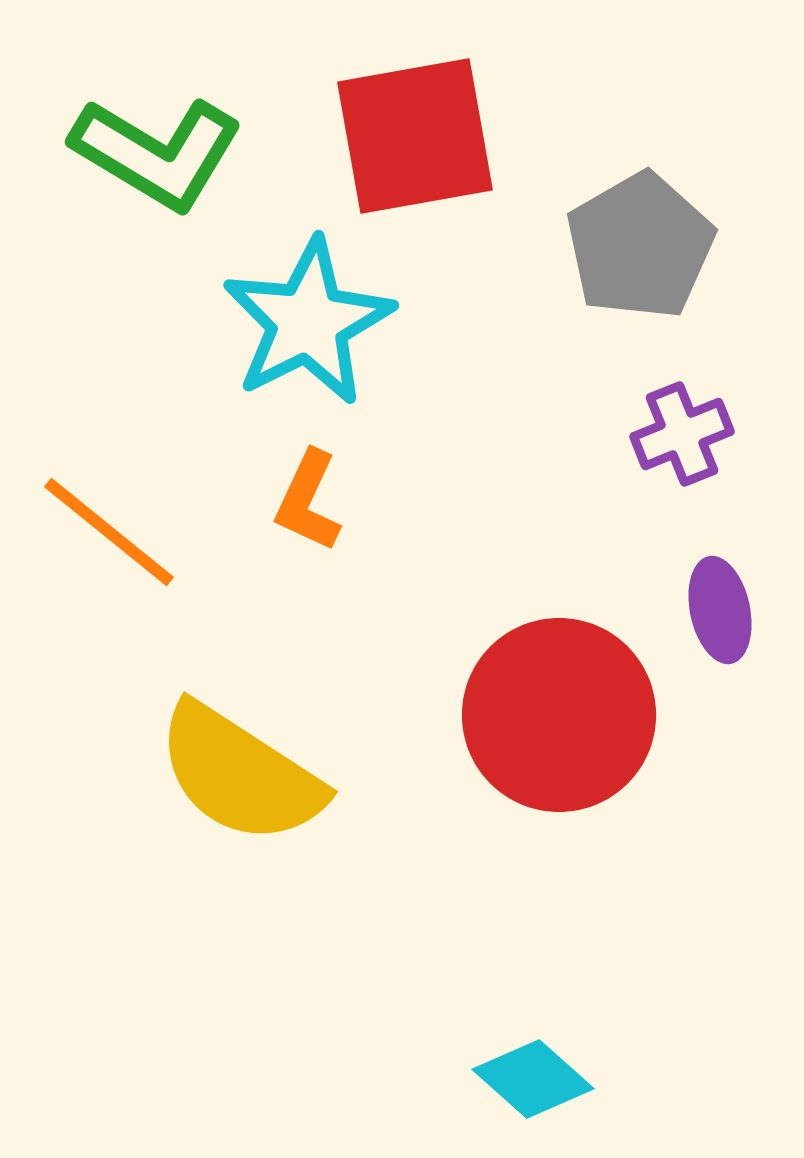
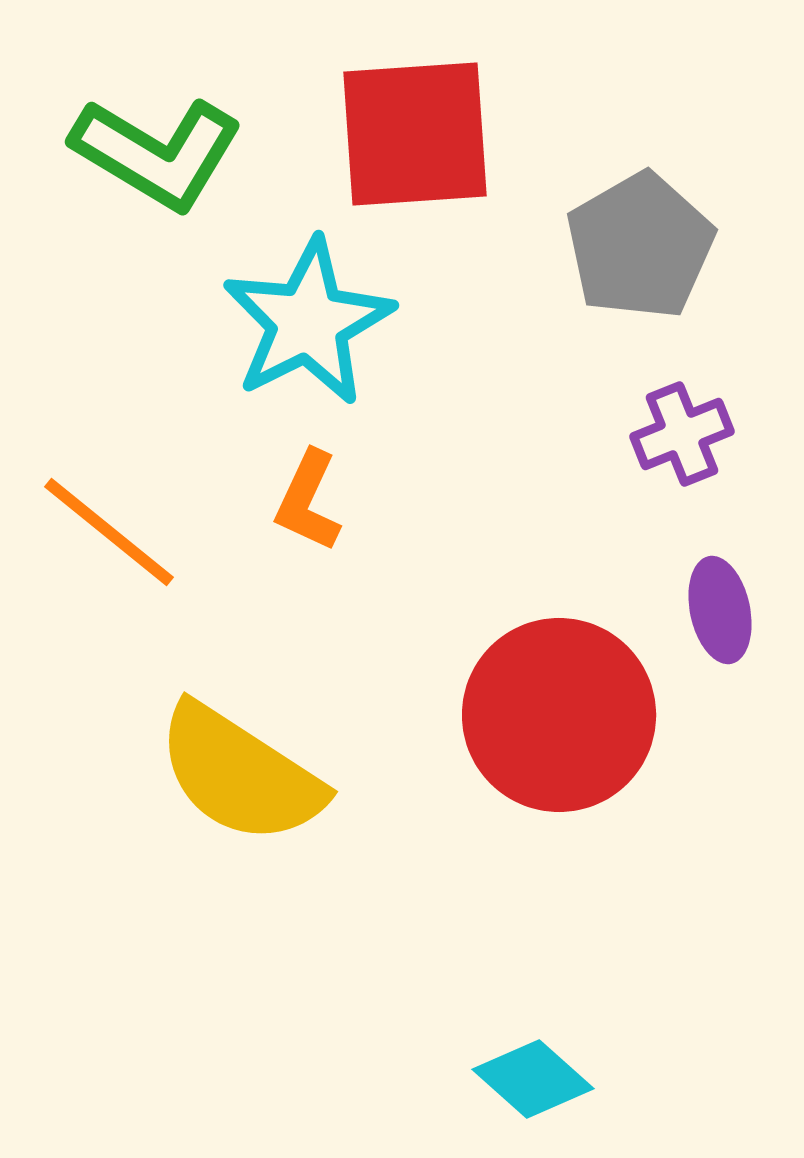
red square: moved 2 px up; rotated 6 degrees clockwise
